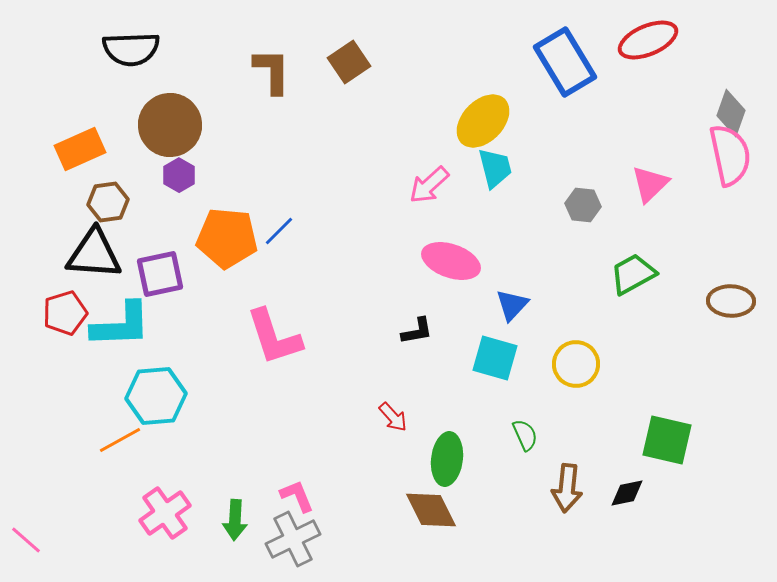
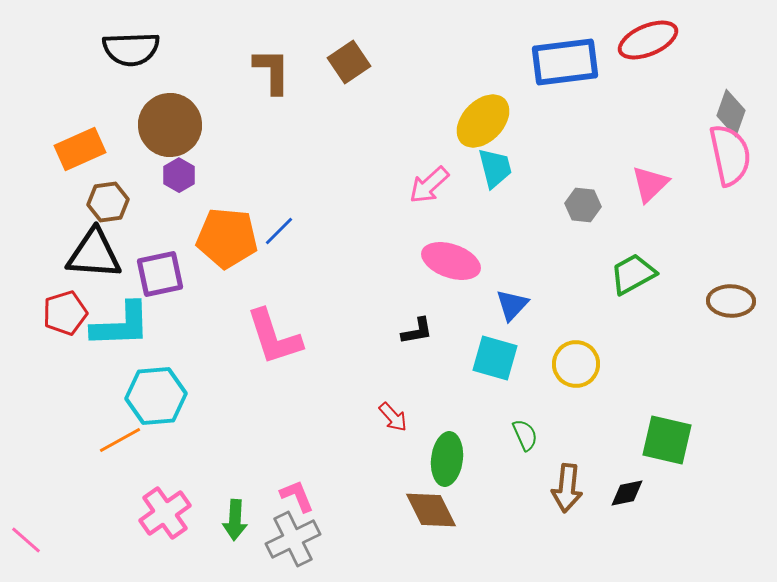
blue rectangle at (565, 62): rotated 66 degrees counterclockwise
